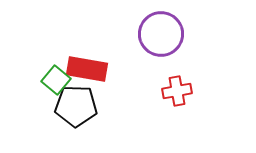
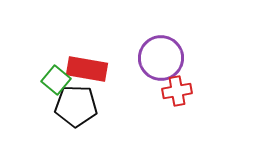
purple circle: moved 24 px down
